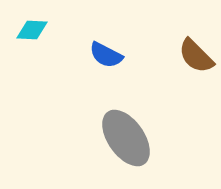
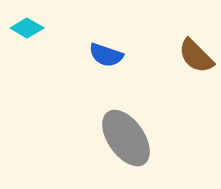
cyan diamond: moved 5 px left, 2 px up; rotated 28 degrees clockwise
blue semicircle: rotated 8 degrees counterclockwise
